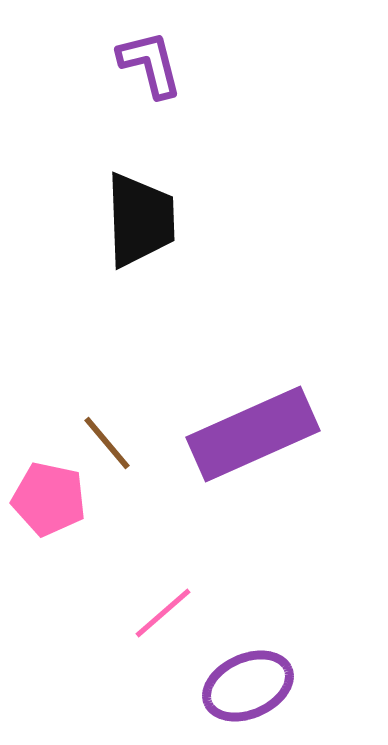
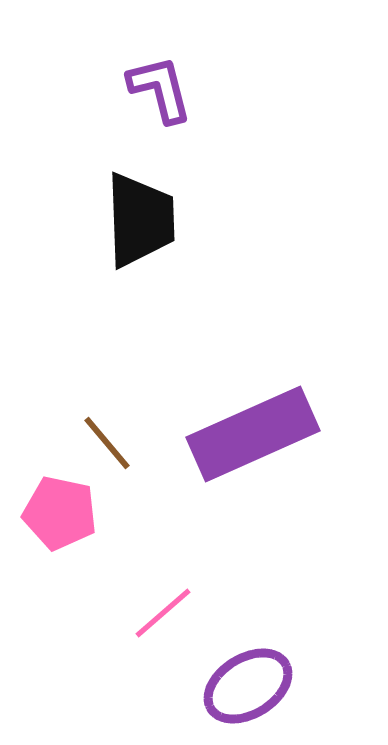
purple L-shape: moved 10 px right, 25 px down
pink pentagon: moved 11 px right, 14 px down
purple ellipse: rotated 8 degrees counterclockwise
